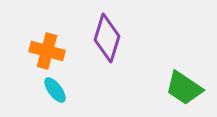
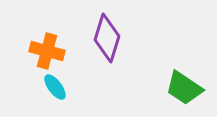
cyan ellipse: moved 3 px up
